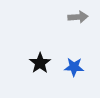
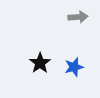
blue star: rotated 18 degrees counterclockwise
